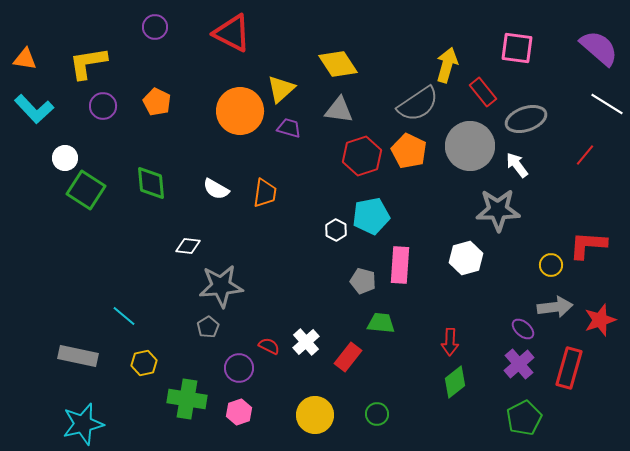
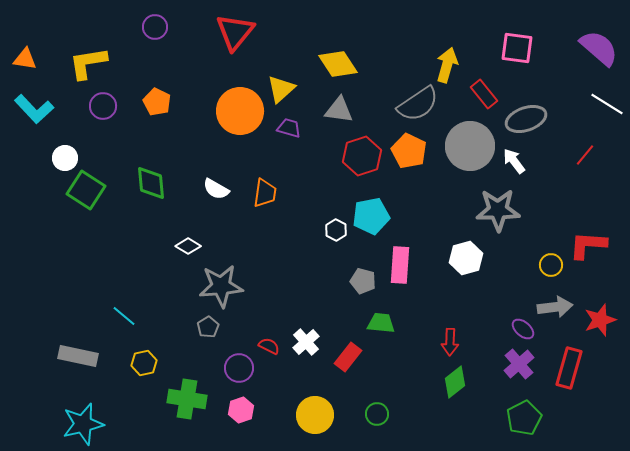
red triangle at (232, 33): moved 3 px right, 1 px up; rotated 42 degrees clockwise
red rectangle at (483, 92): moved 1 px right, 2 px down
white arrow at (517, 165): moved 3 px left, 4 px up
white diamond at (188, 246): rotated 25 degrees clockwise
pink hexagon at (239, 412): moved 2 px right, 2 px up
